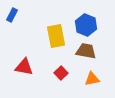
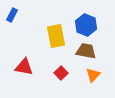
orange triangle: moved 1 px right, 4 px up; rotated 35 degrees counterclockwise
